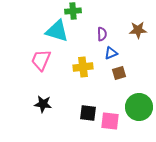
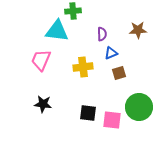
cyan triangle: rotated 10 degrees counterclockwise
pink square: moved 2 px right, 1 px up
